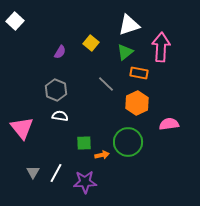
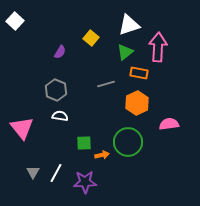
yellow square: moved 5 px up
pink arrow: moved 3 px left
gray line: rotated 60 degrees counterclockwise
